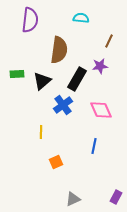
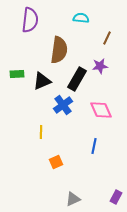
brown line: moved 2 px left, 3 px up
black triangle: rotated 18 degrees clockwise
